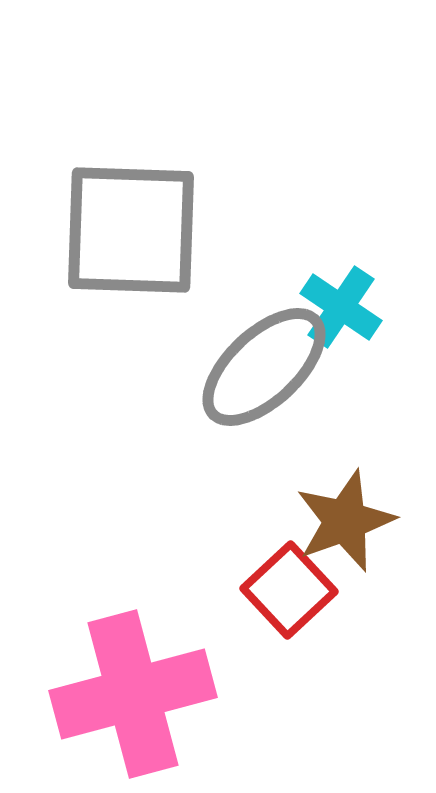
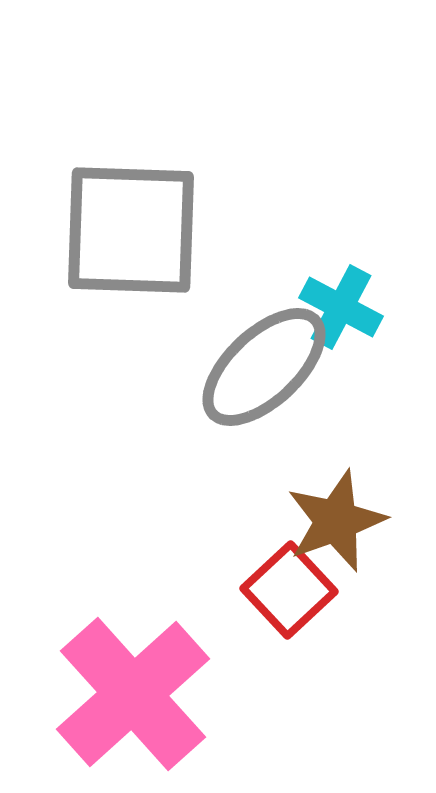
cyan cross: rotated 6 degrees counterclockwise
brown star: moved 9 px left
pink cross: rotated 27 degrees counterclockwise
